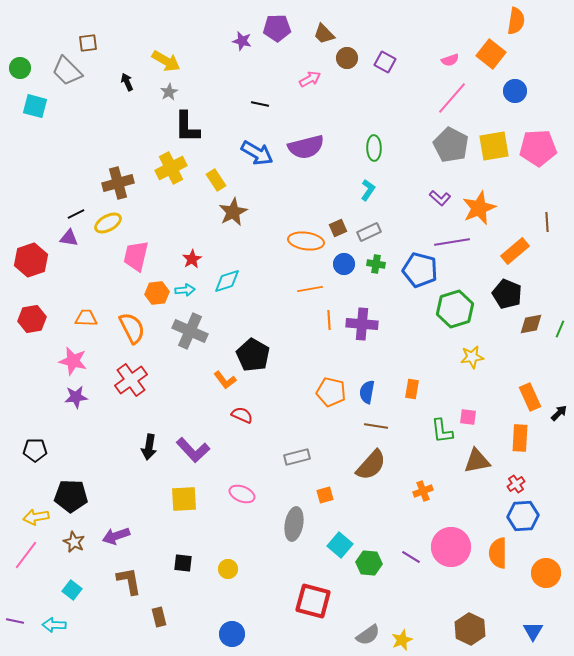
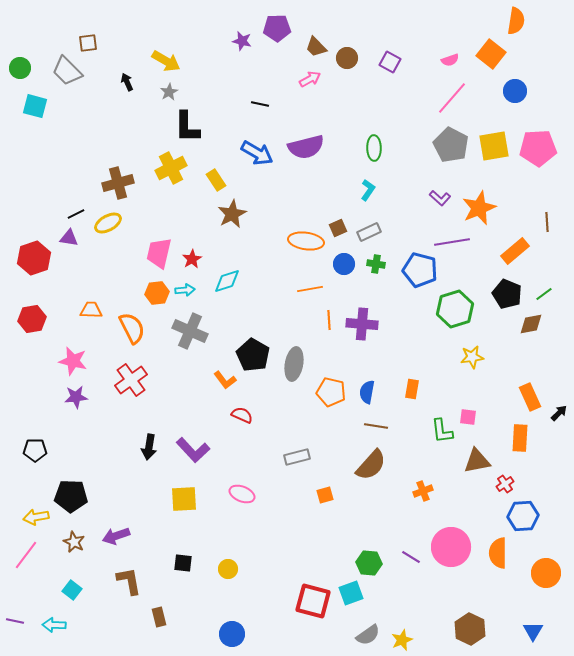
brown trapezoid at (324, 34): moved 8 px left, 13 px down
purple square at (385, 62): moved 5 px right
brown star at (233, 212): moved 1 px left, 2 px down
pink trapezoid at (136, 256): moved 23 px right, 3 px up
red hexagon at (31, 260): moved 3 px right, 2 px up
orange trapezoid at (86, 318): moved 5 px right, 8 px up
green line at (560, 329): moved 16 px left, 35 px up; rotated 30 degrees clockwise
red cross at (516, 484): moved 11 px left
gray ellipse at (294, 524): moved 160 px up
cyan square at (340, 545): moved 11 px right, 48 px down; rotated 30 degrees clockwise
